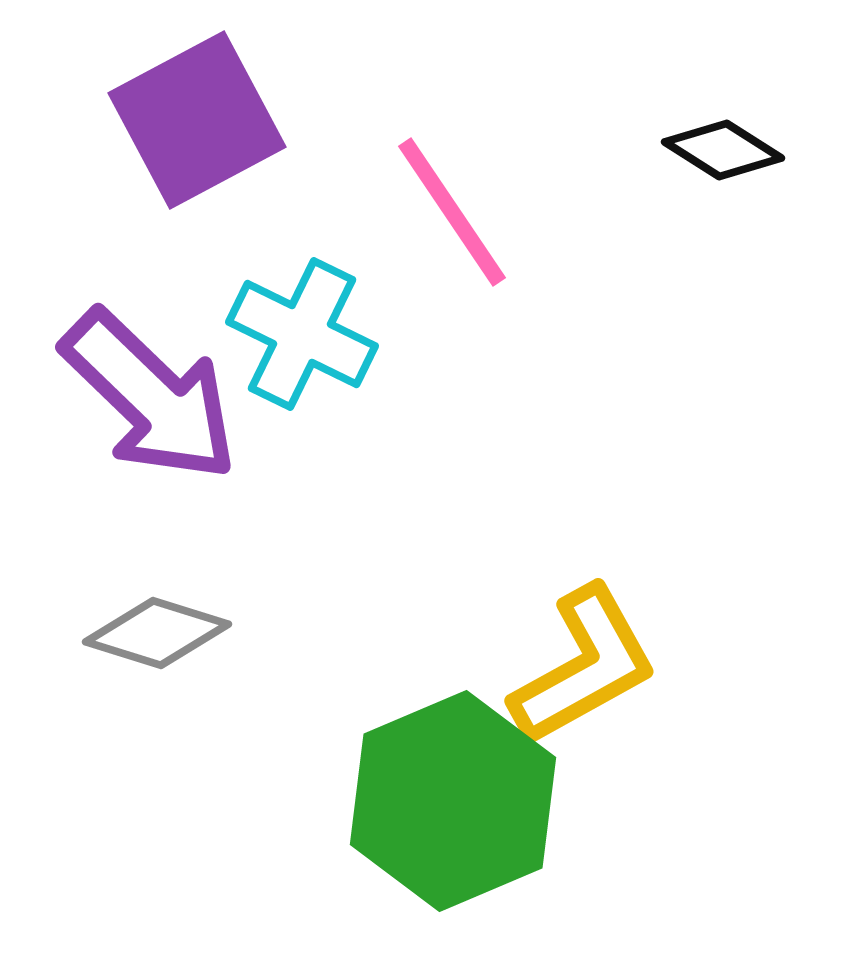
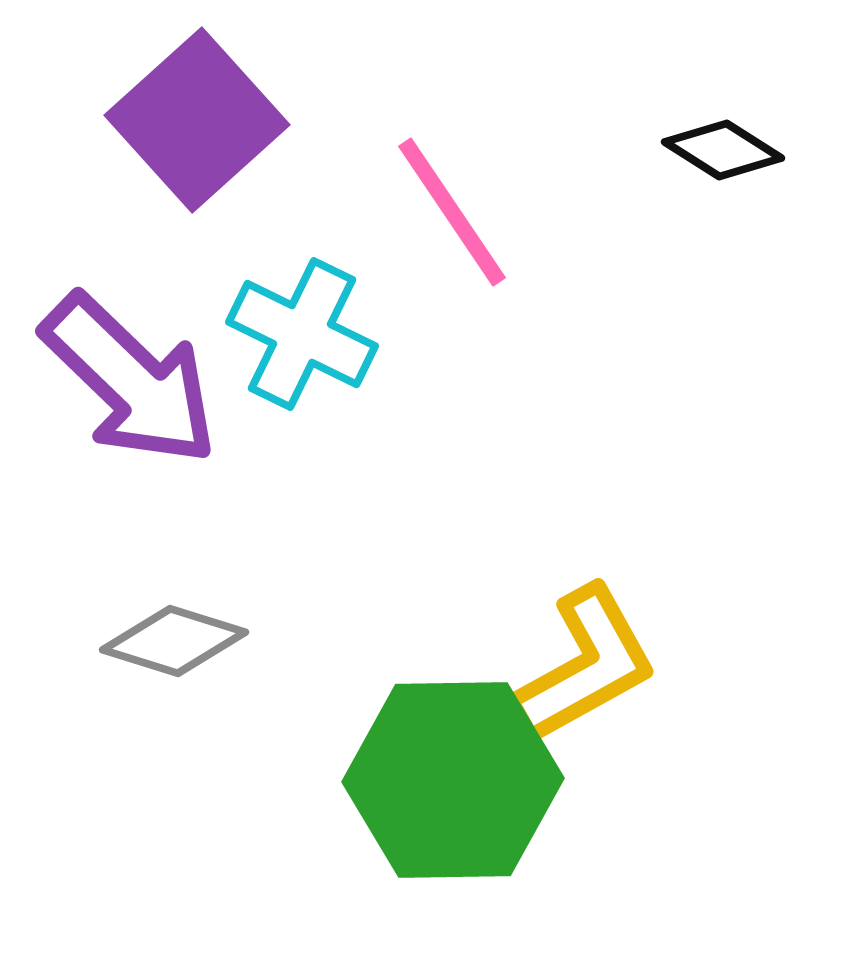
purple square: rotated 14 degrees counterclockwise
purple arrow: moved 20 px left, 16 px up
gray diamond: moved 17 px right, 8 px down
green hexagon: moved 21 px up; rotated 22 degrees clockwise
